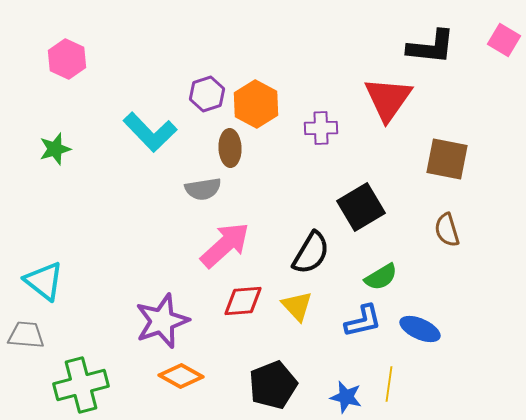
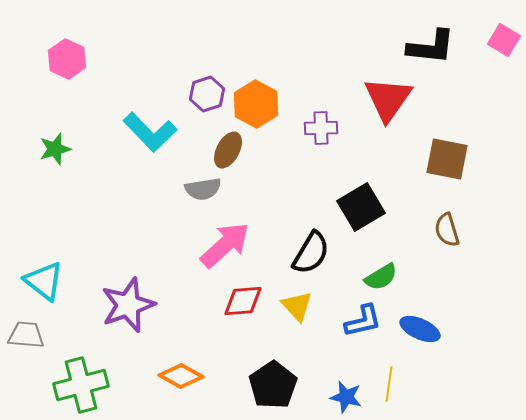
brown ellipse: moved 2 px left, 2 px down; rotated 30 degrees clockwise
purple star: moved 34 px left, 16 px up
black pentagon: rotated 12 degrees counterclockwise
